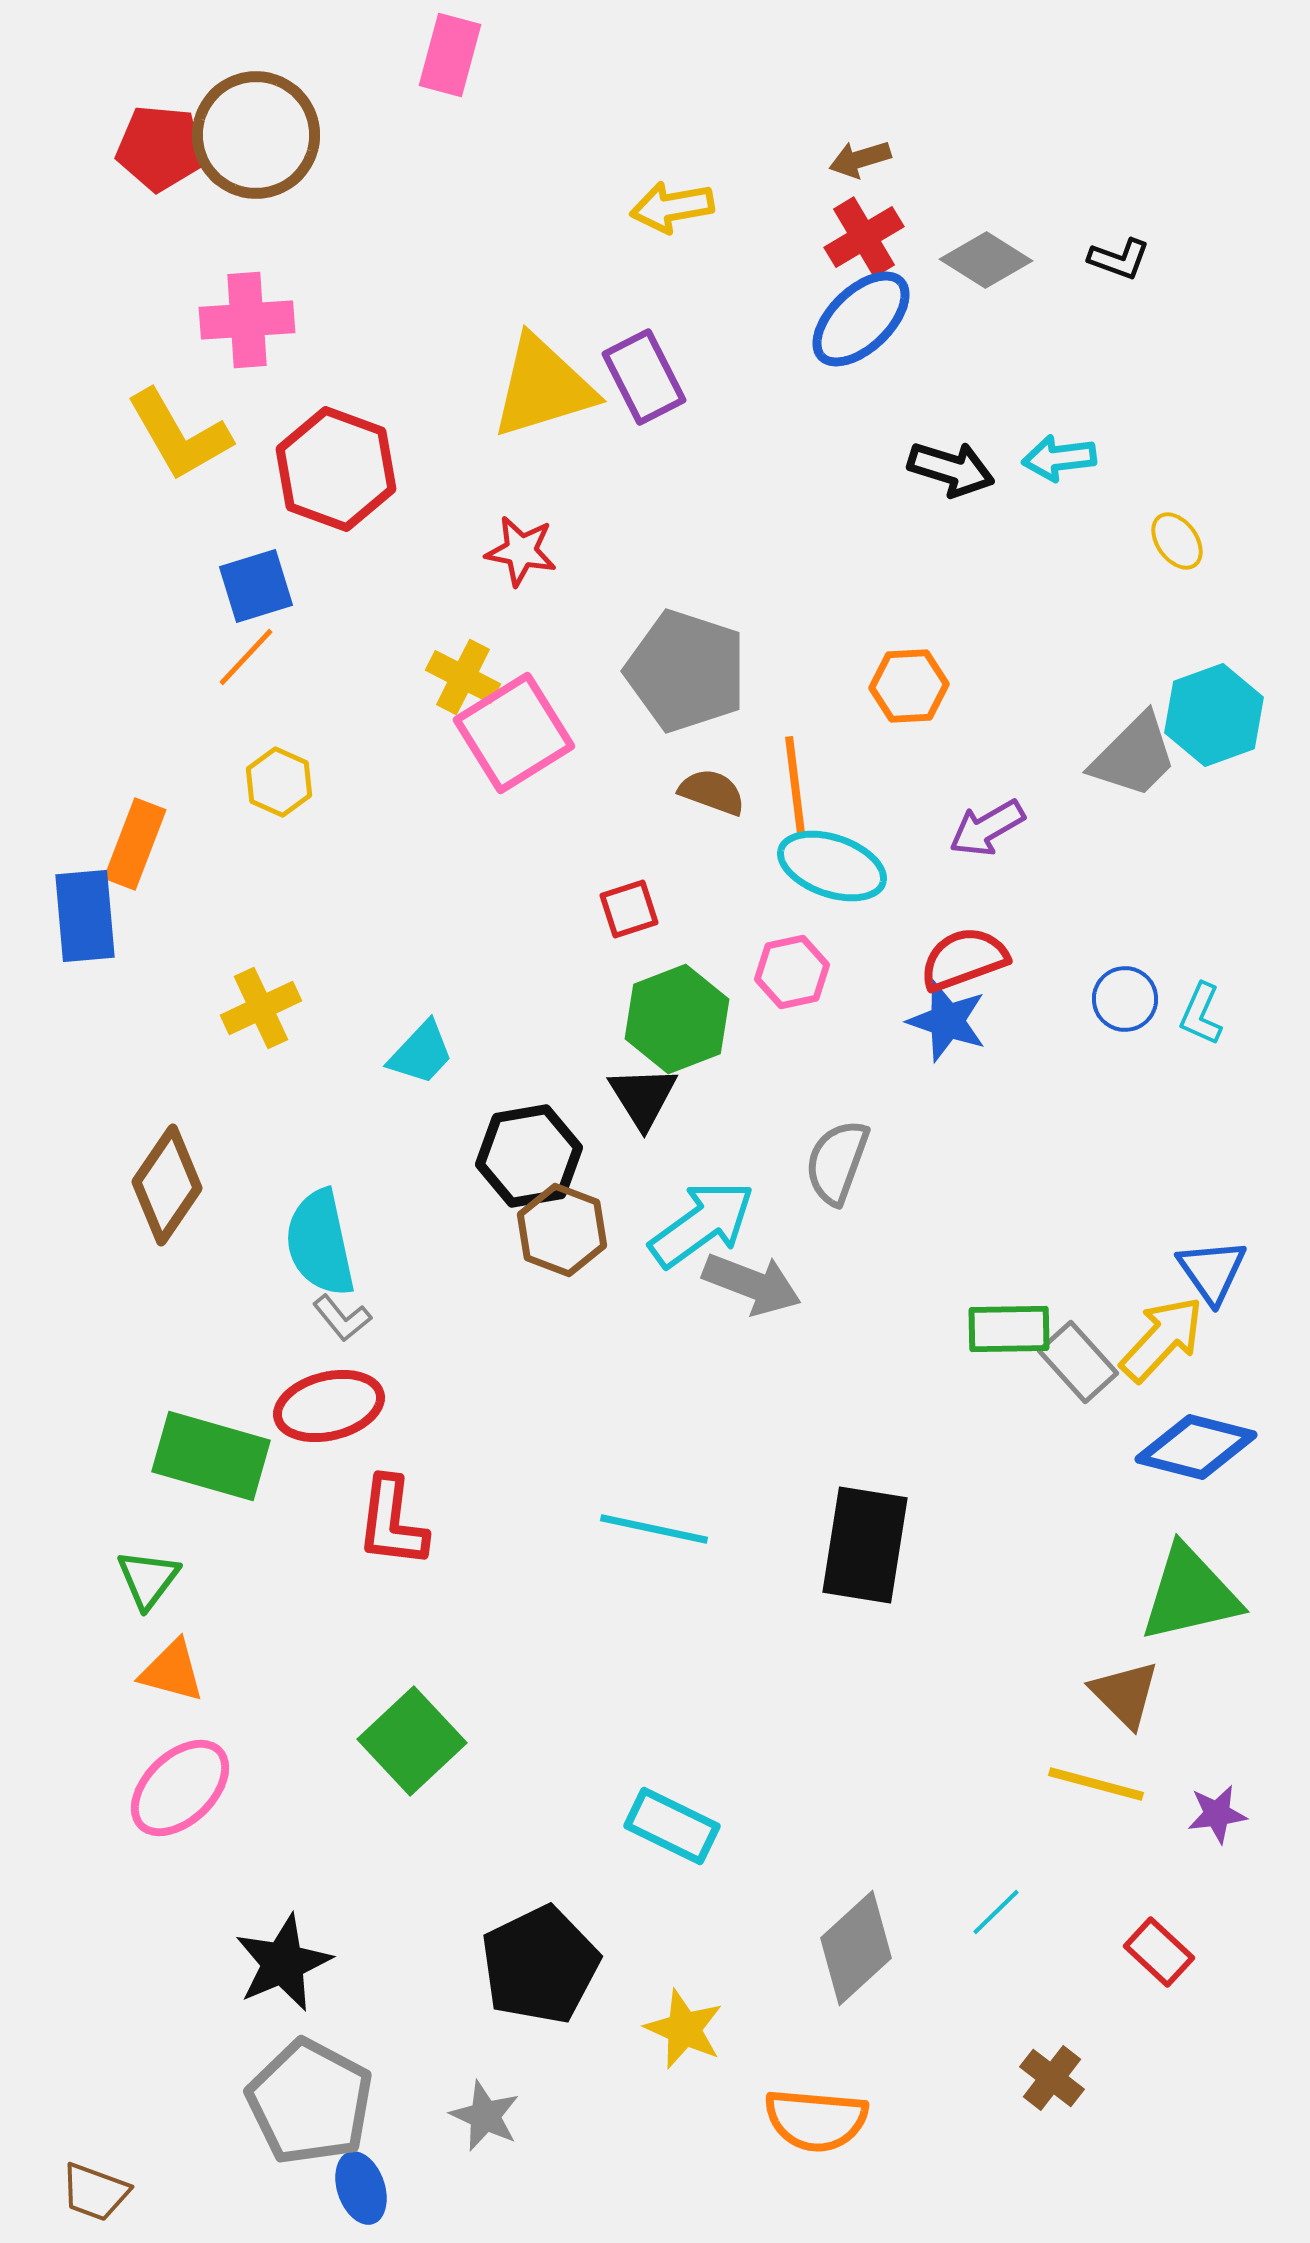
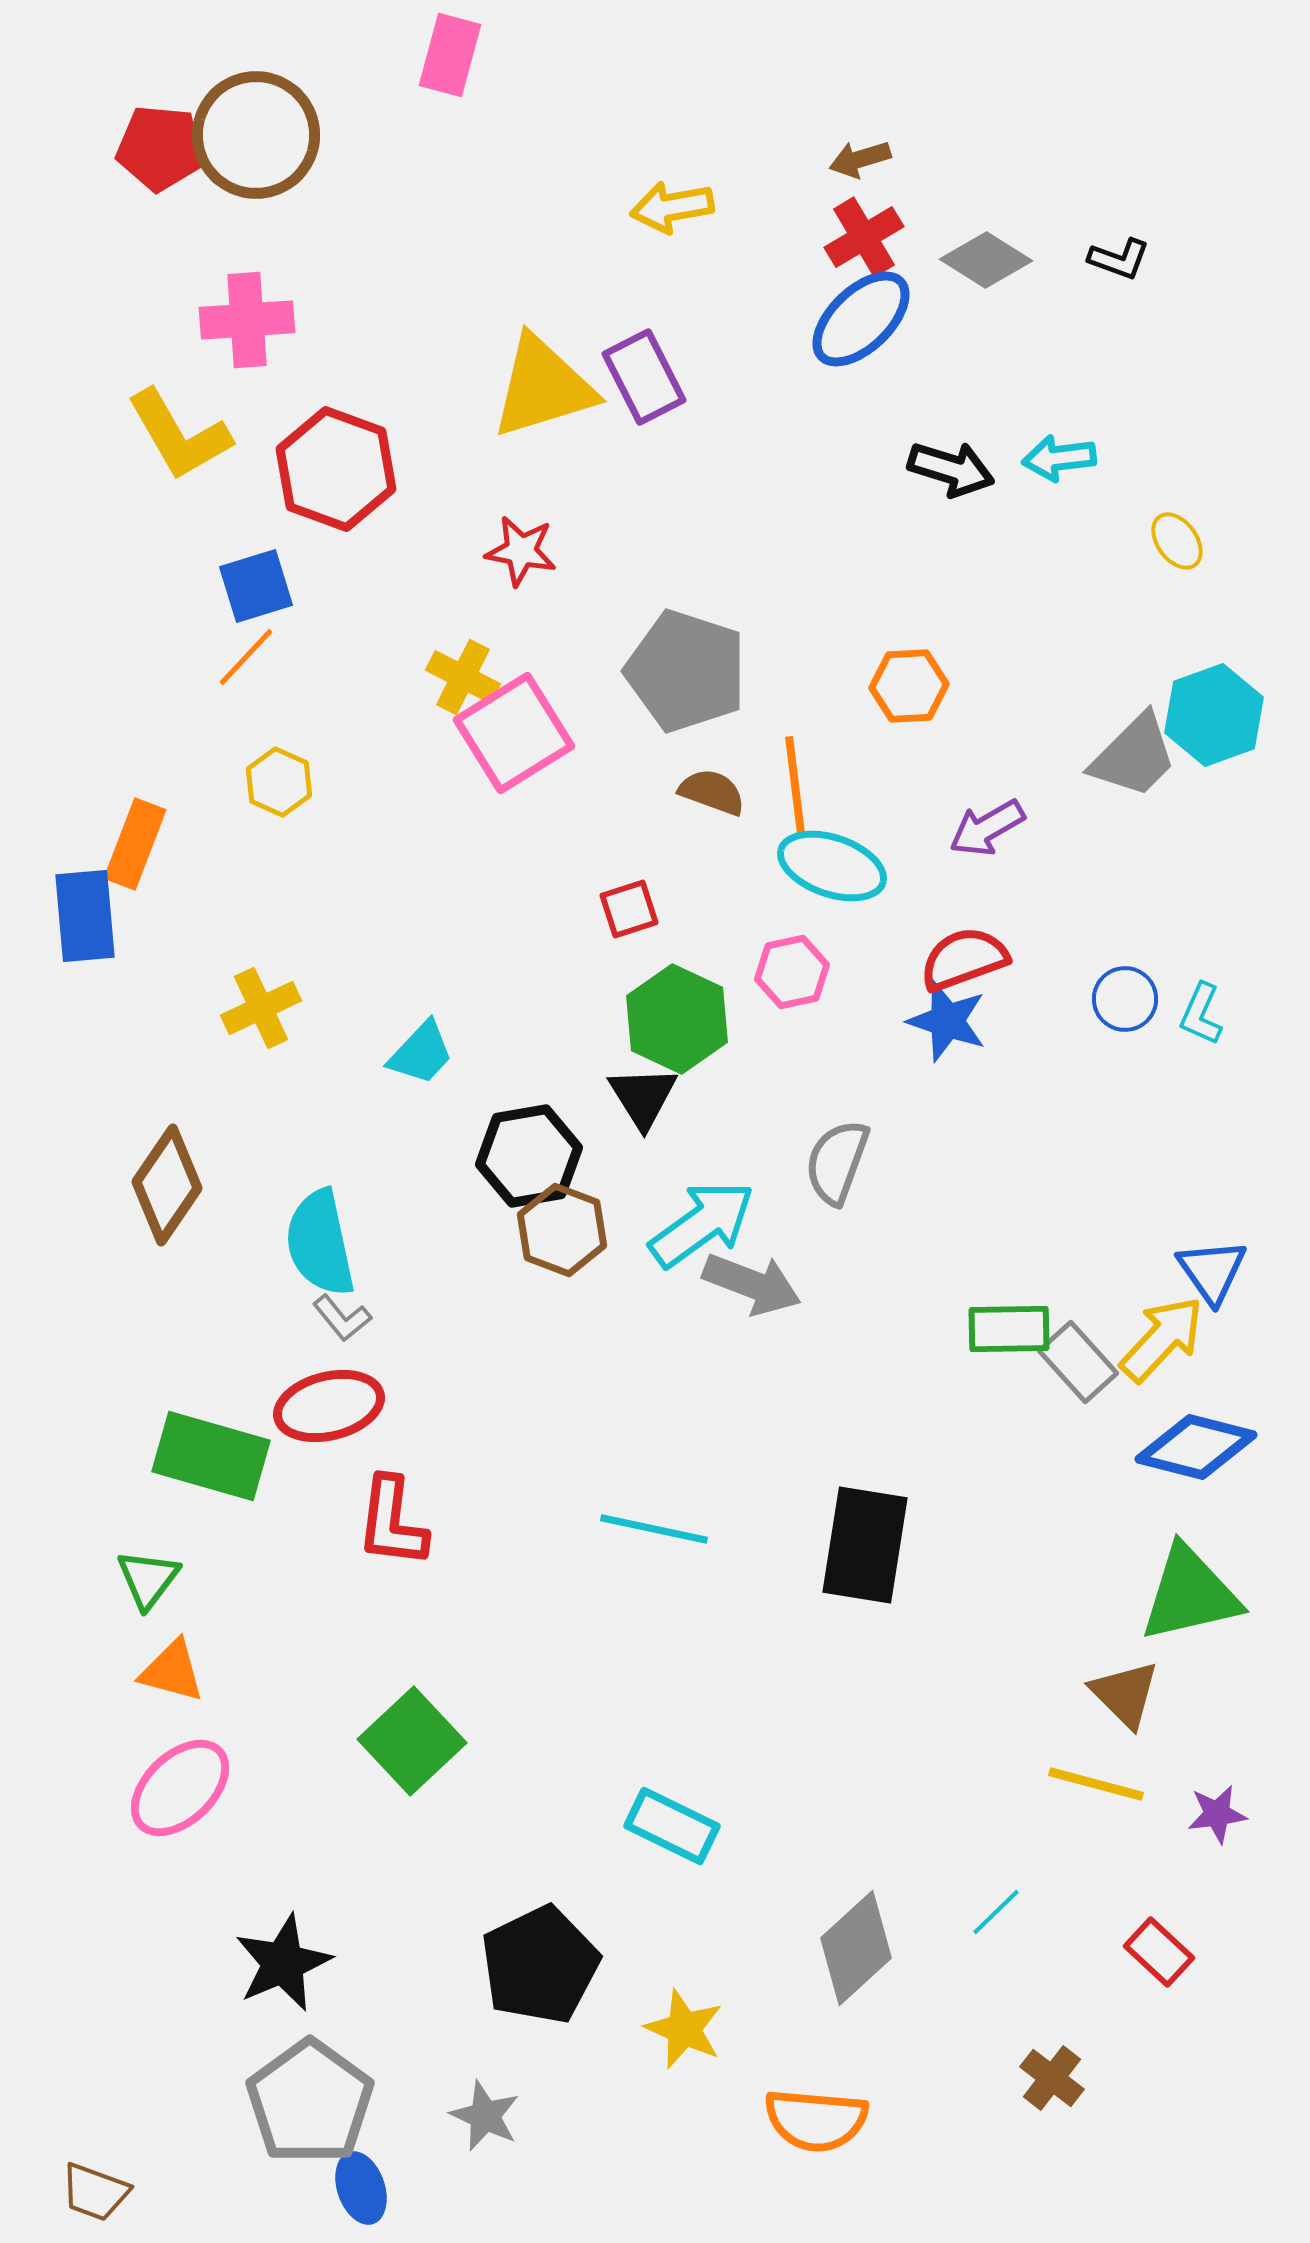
green hexagon at (677, 1019): rotated 14 degrees counterclockwise
gray pentagon at (310, 2102): rotated 8 degrees clockwise
